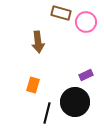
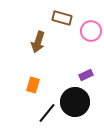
brown rectangle: moved 1 px right, 5 px down
pink circle: moved 5 px right, 9 px down
brown arrow: rotated 25 degrees clockwise
black line: rotated 25 degrees clockwise
